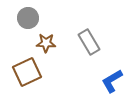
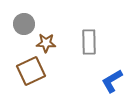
gray circle: moved 4 px left, 6 px down
gray rectangle: rotated 30 degrees clockwise
brown square: moved 4 px right, 1 px up
